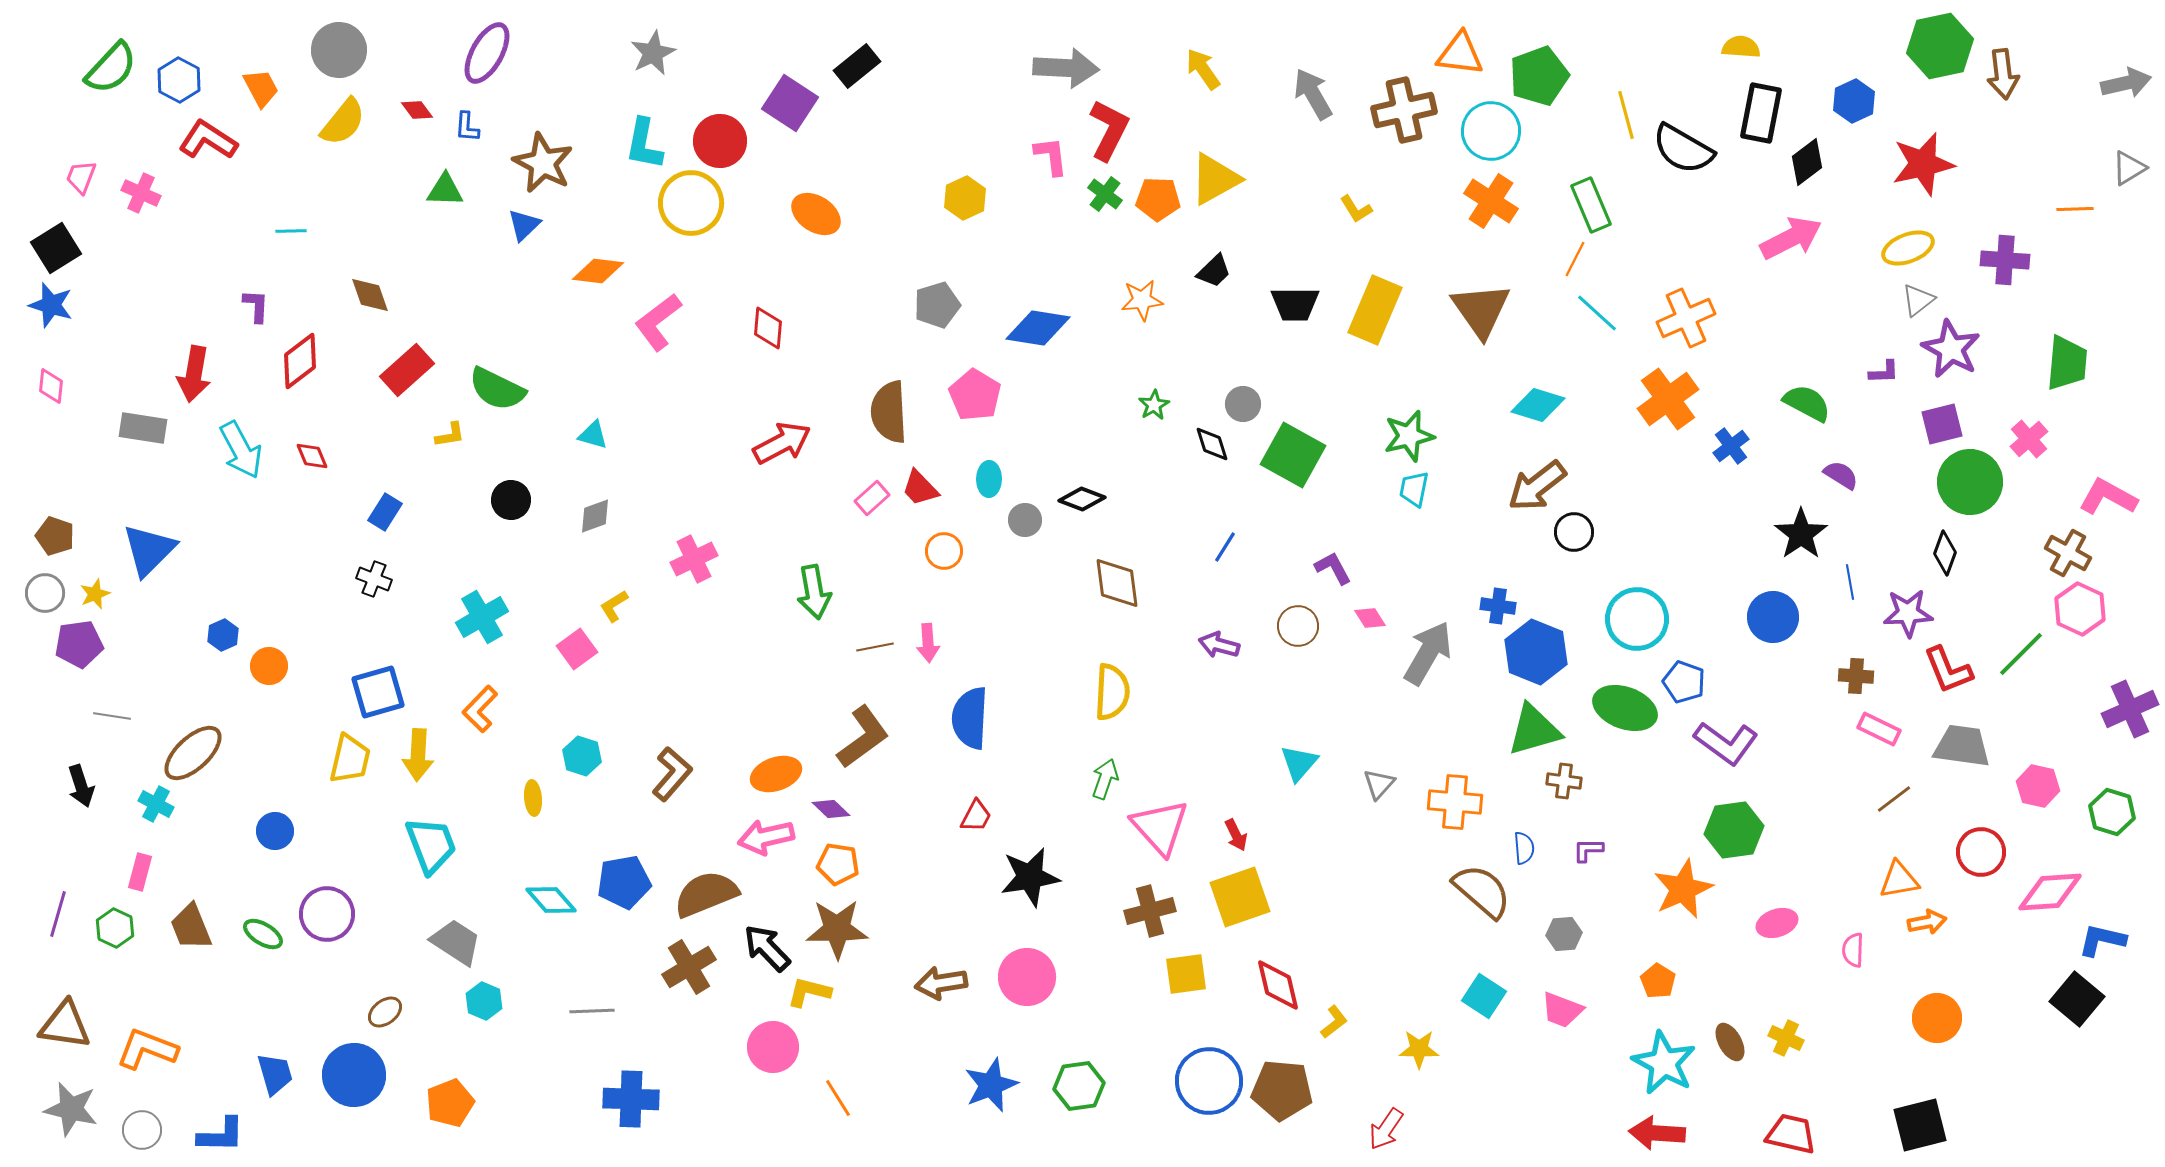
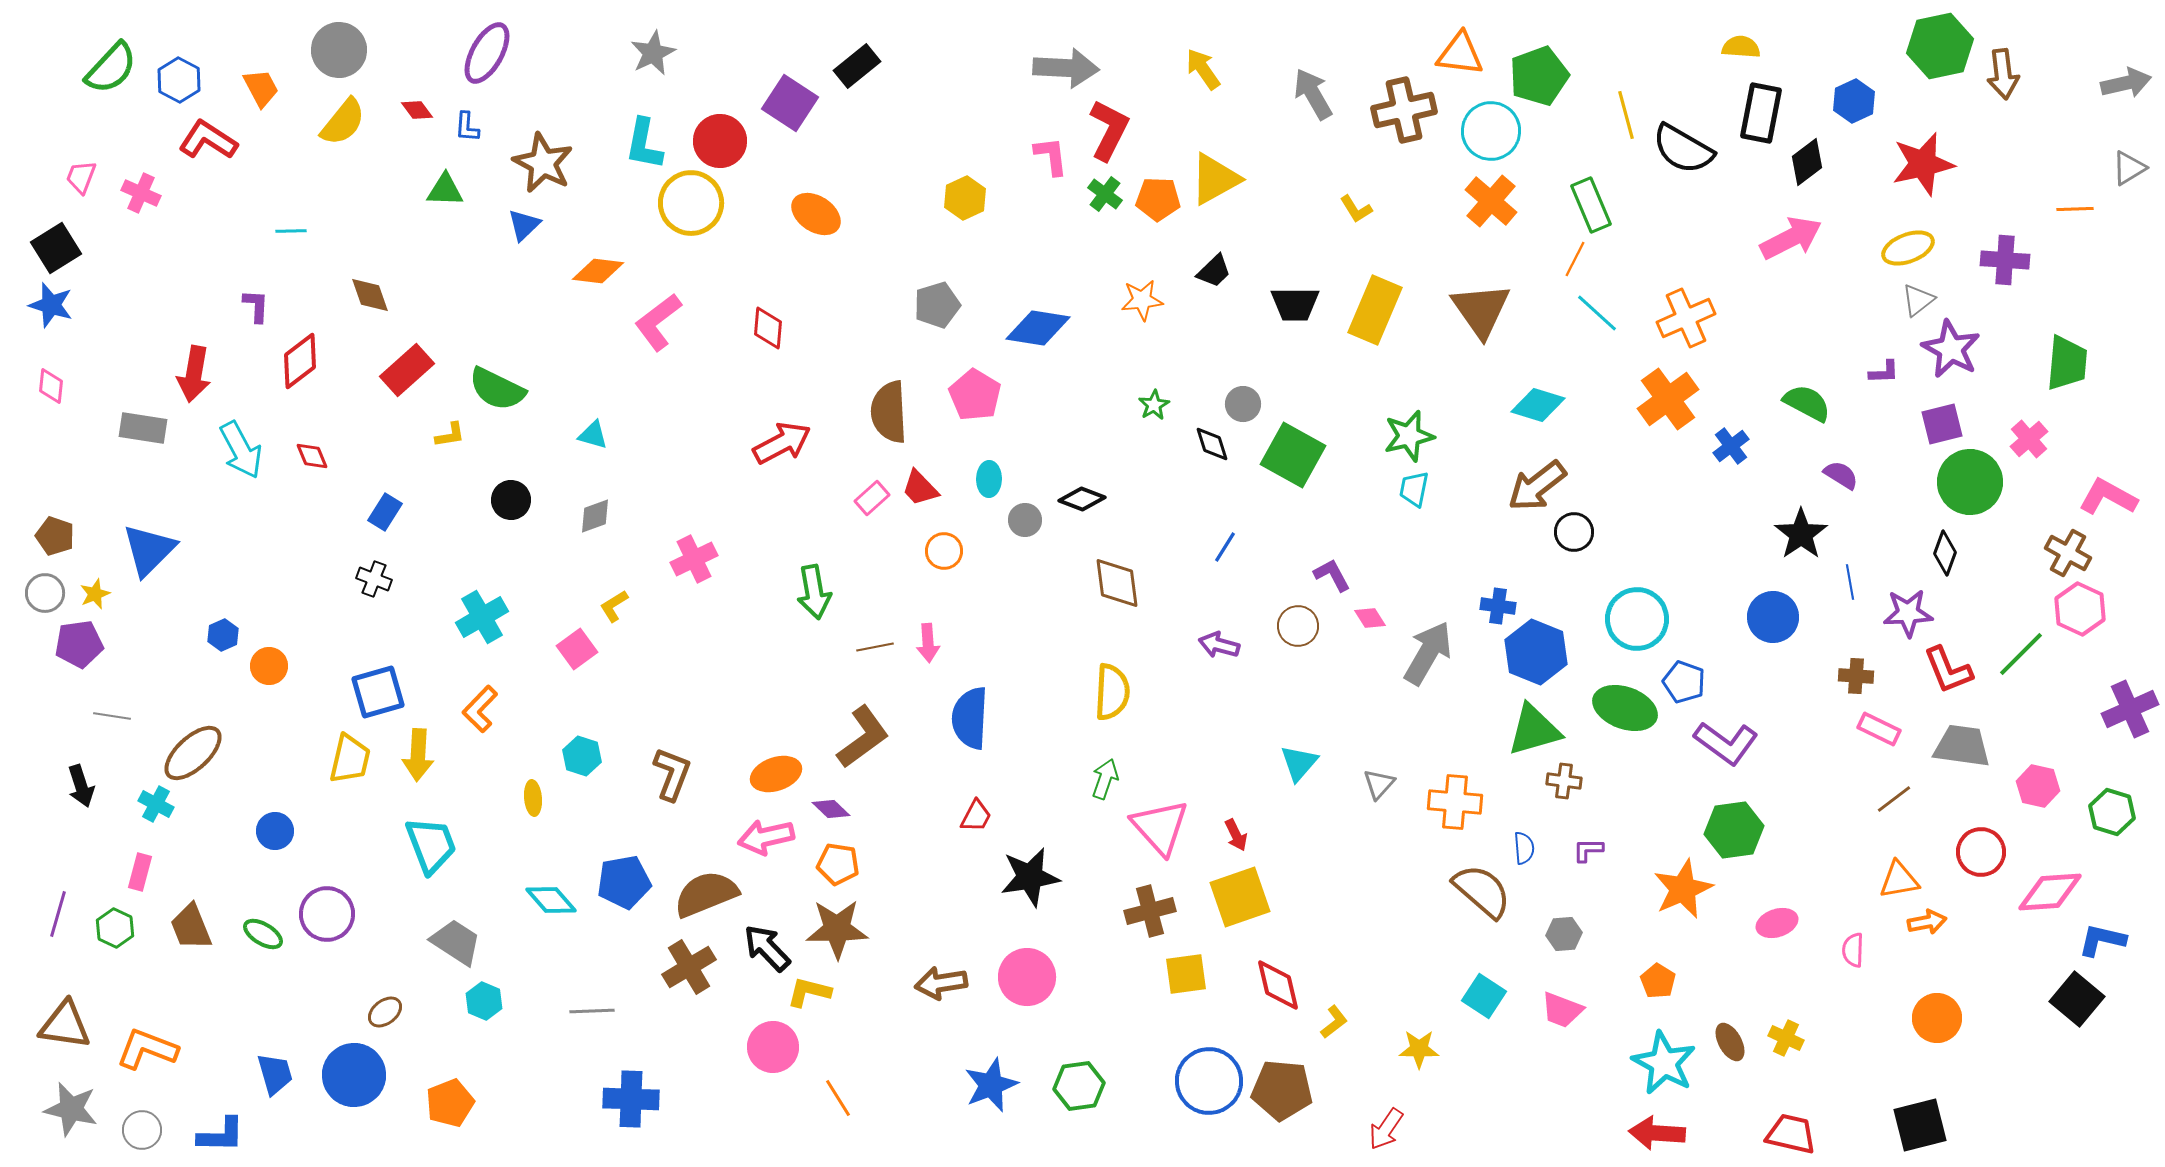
orange cross at (1491, 201): rotated 8 degrees clockwise
purple L-shape at (1333, 568): moved 1 px left, 7 px down
brown L-shape at (672, 774): rotated 20 degrees counterclockwise
